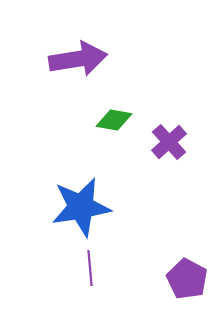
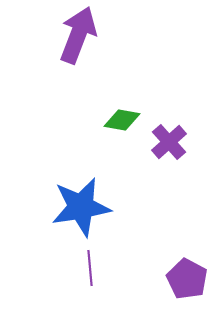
purple arrow: moved 24 px up; rotated 60 degrees counterclockwise
green diamond: moved 8 px right
